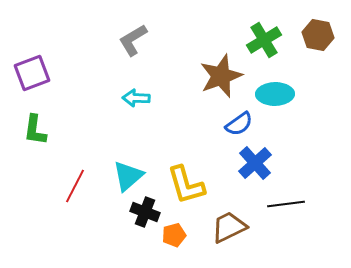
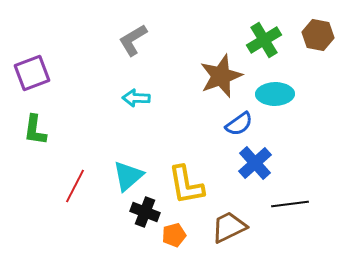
yellow L-shape: rotated 6 degrees clockwise
black line: moved 4 px right
